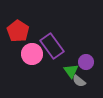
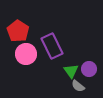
purple rectangle: rotated 10 degrees clockwise
pink circle: moved 6 px left
purple circle: moved 3 px right, 7 px down
gray semicircle: moved 1 px left, 5 px down
